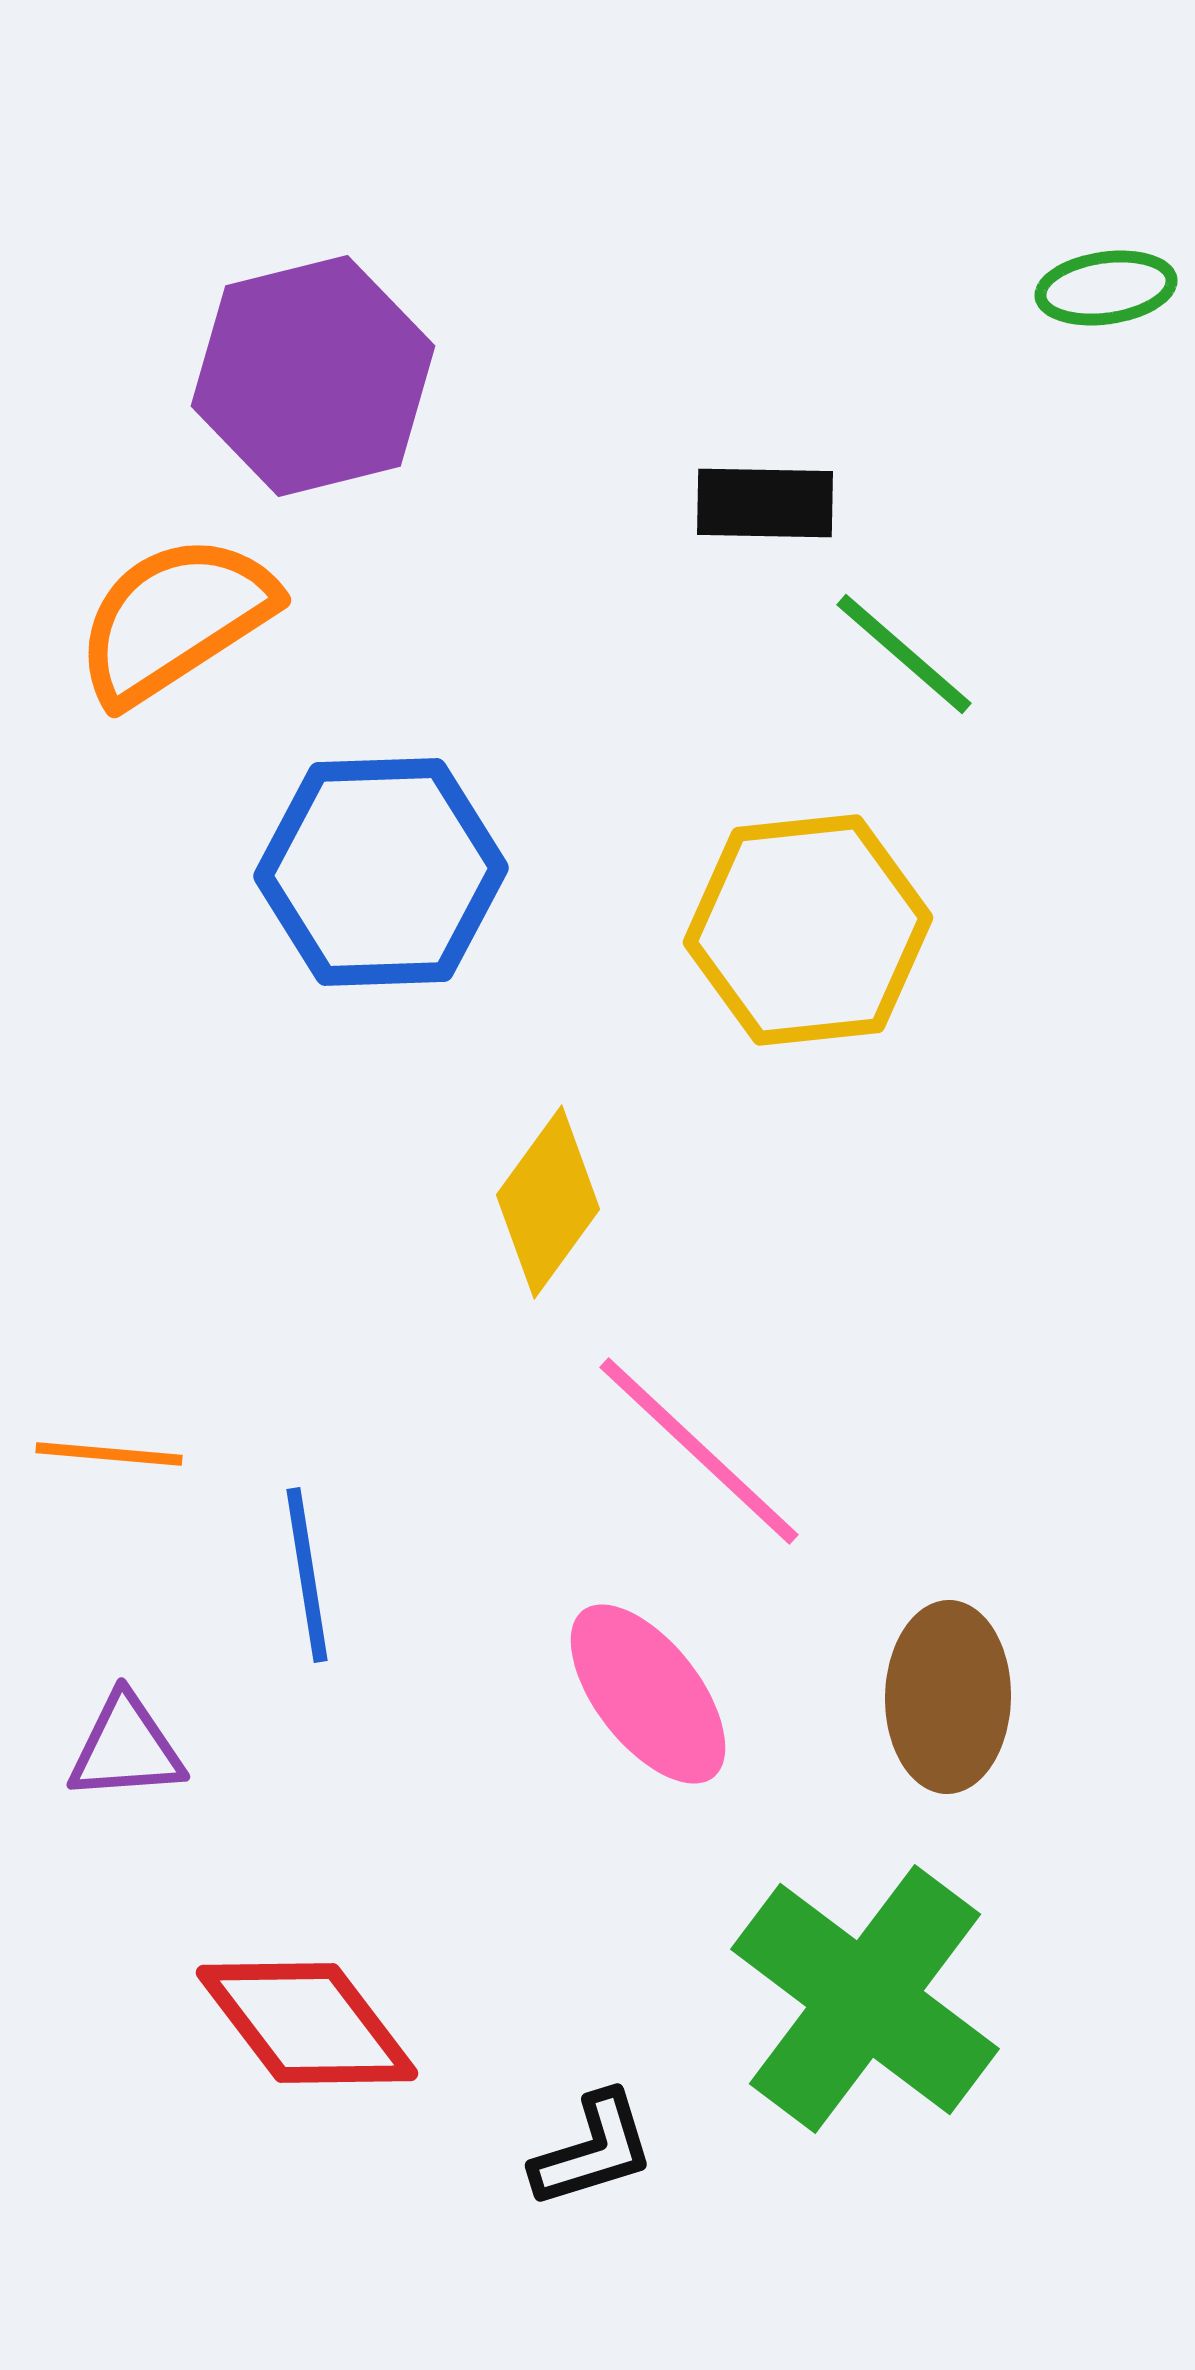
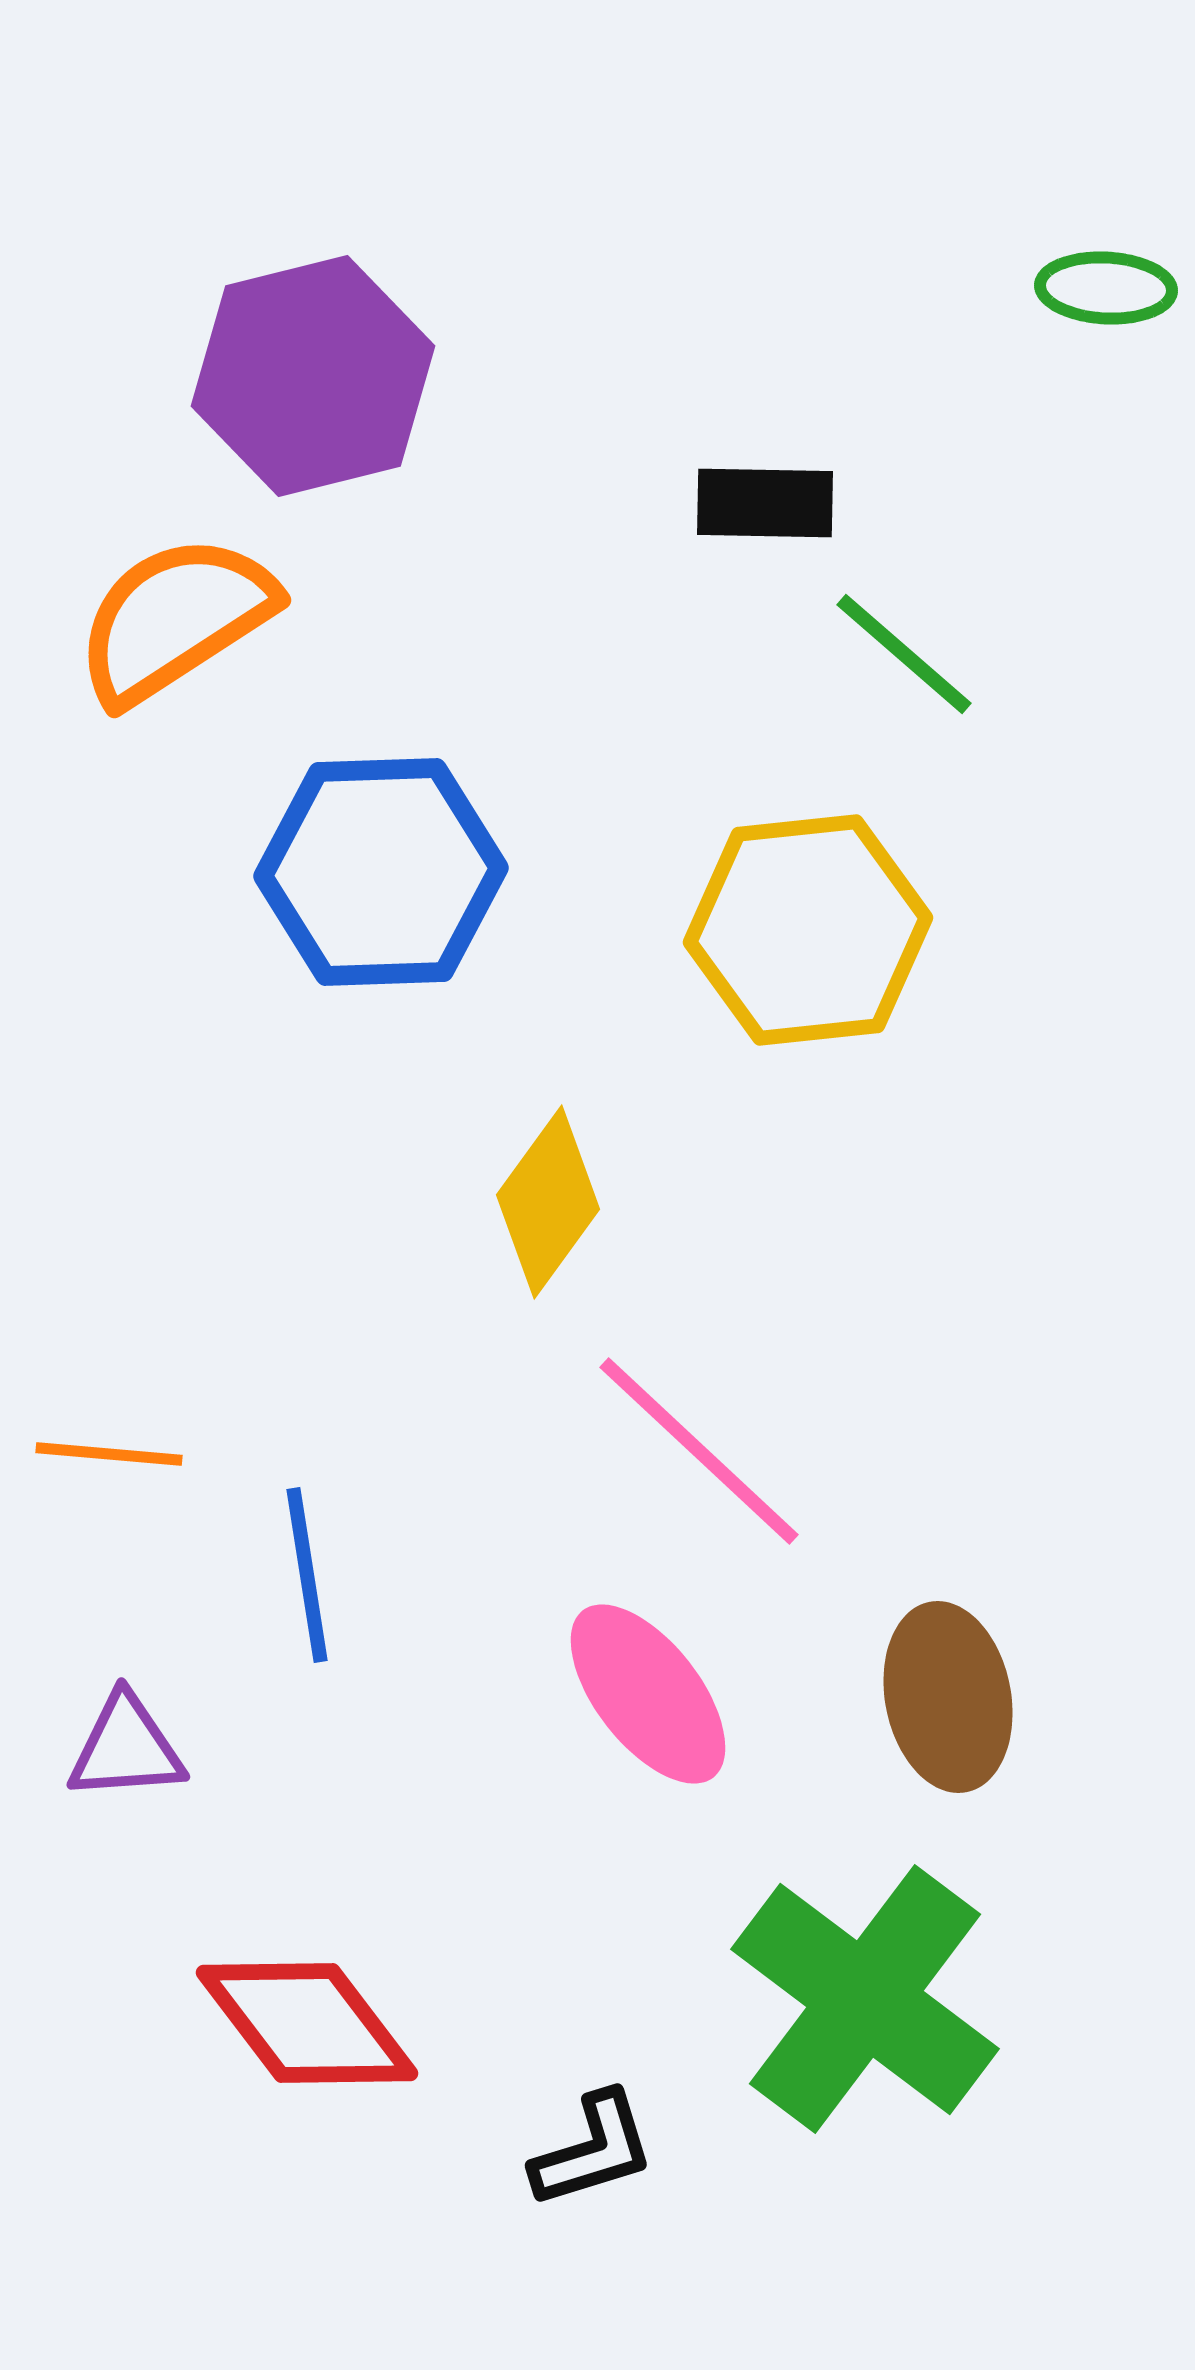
green ellipse: rotated 11 degrees clockwise
brown ellipse: rotated 12 degrees counterclockwise
